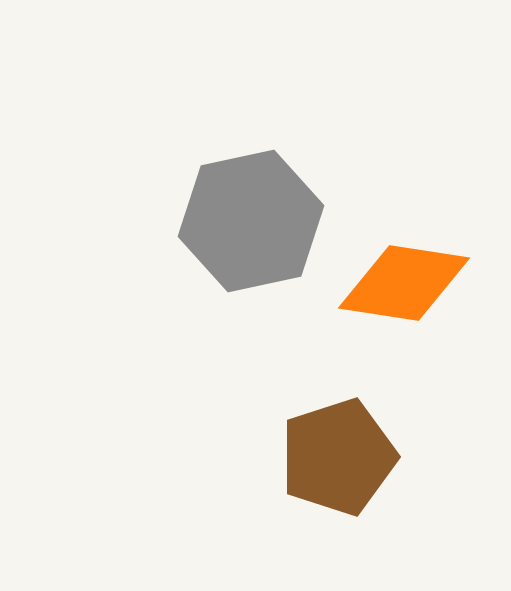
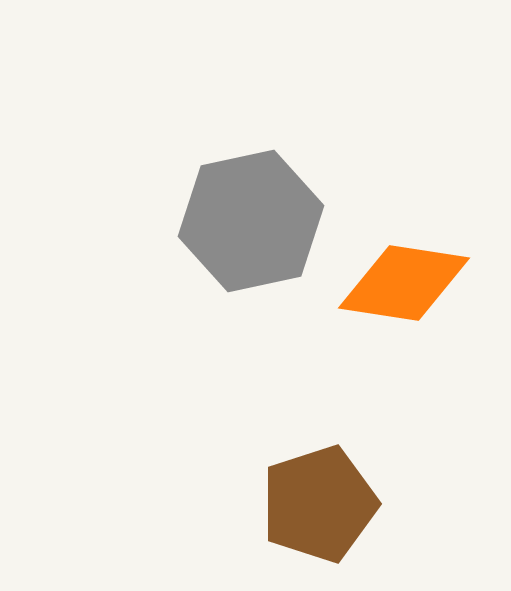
brown pentagon: moved 19 px left, 47 px down
